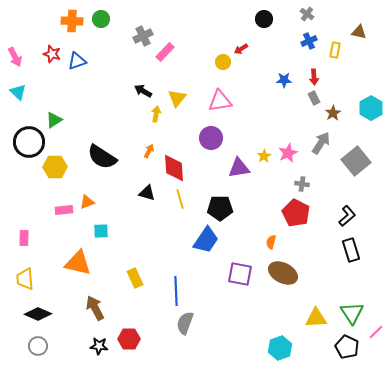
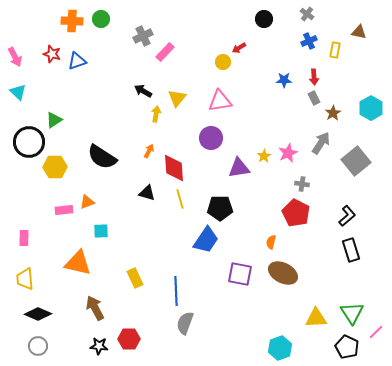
red arrow at (241, 49): moved 2 px left, 1 px up
